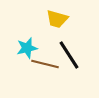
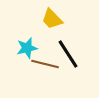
yellow trapezoid: moved 5 px left; rotated 30 degrees clockwise
black line: moved 1 px left, 1 px up
